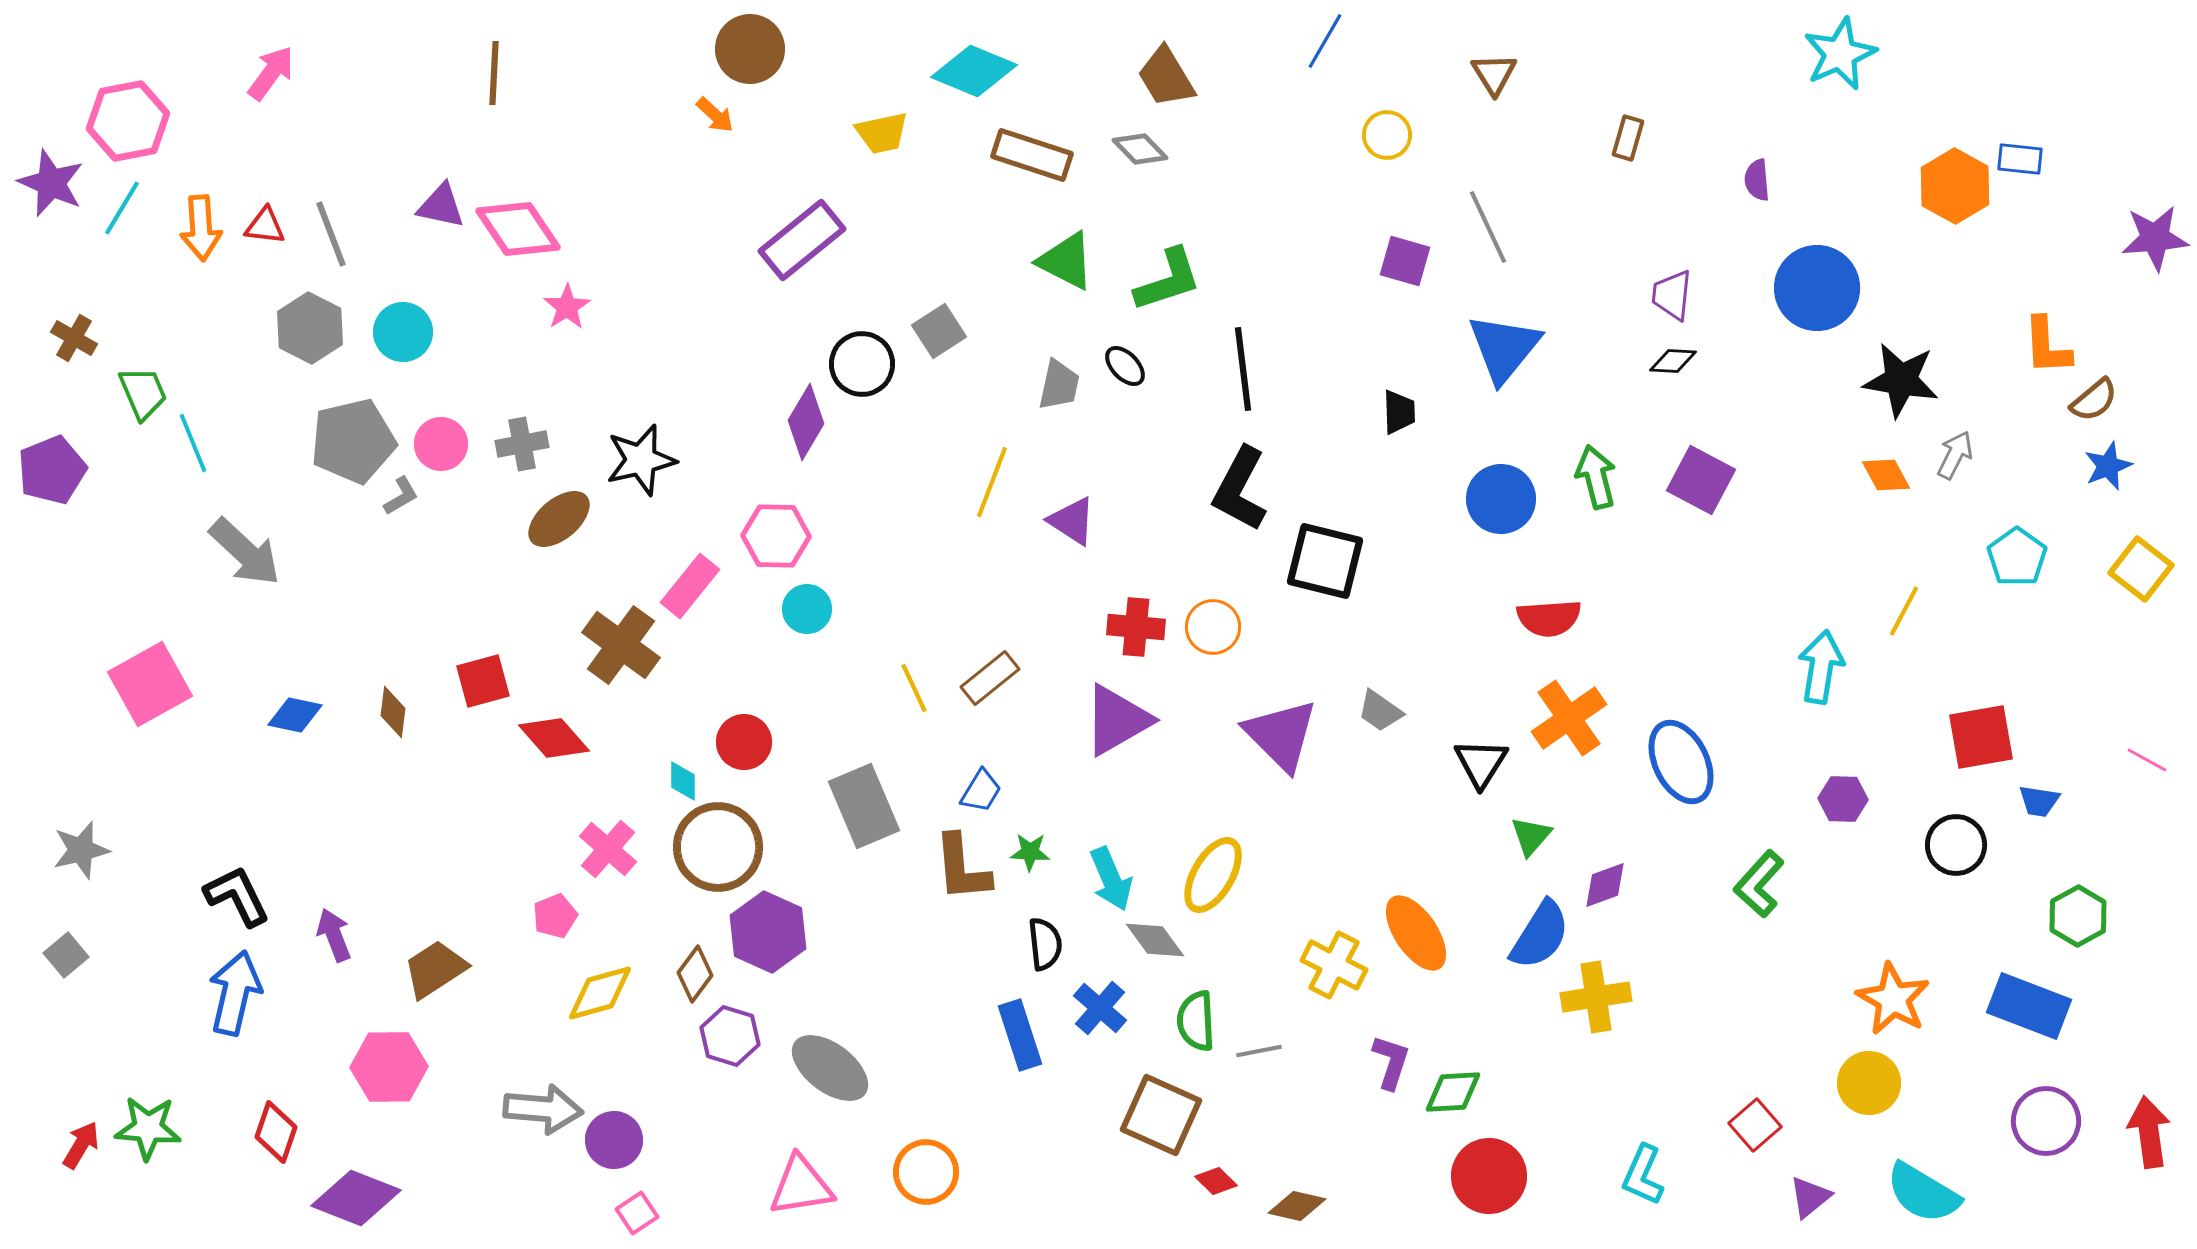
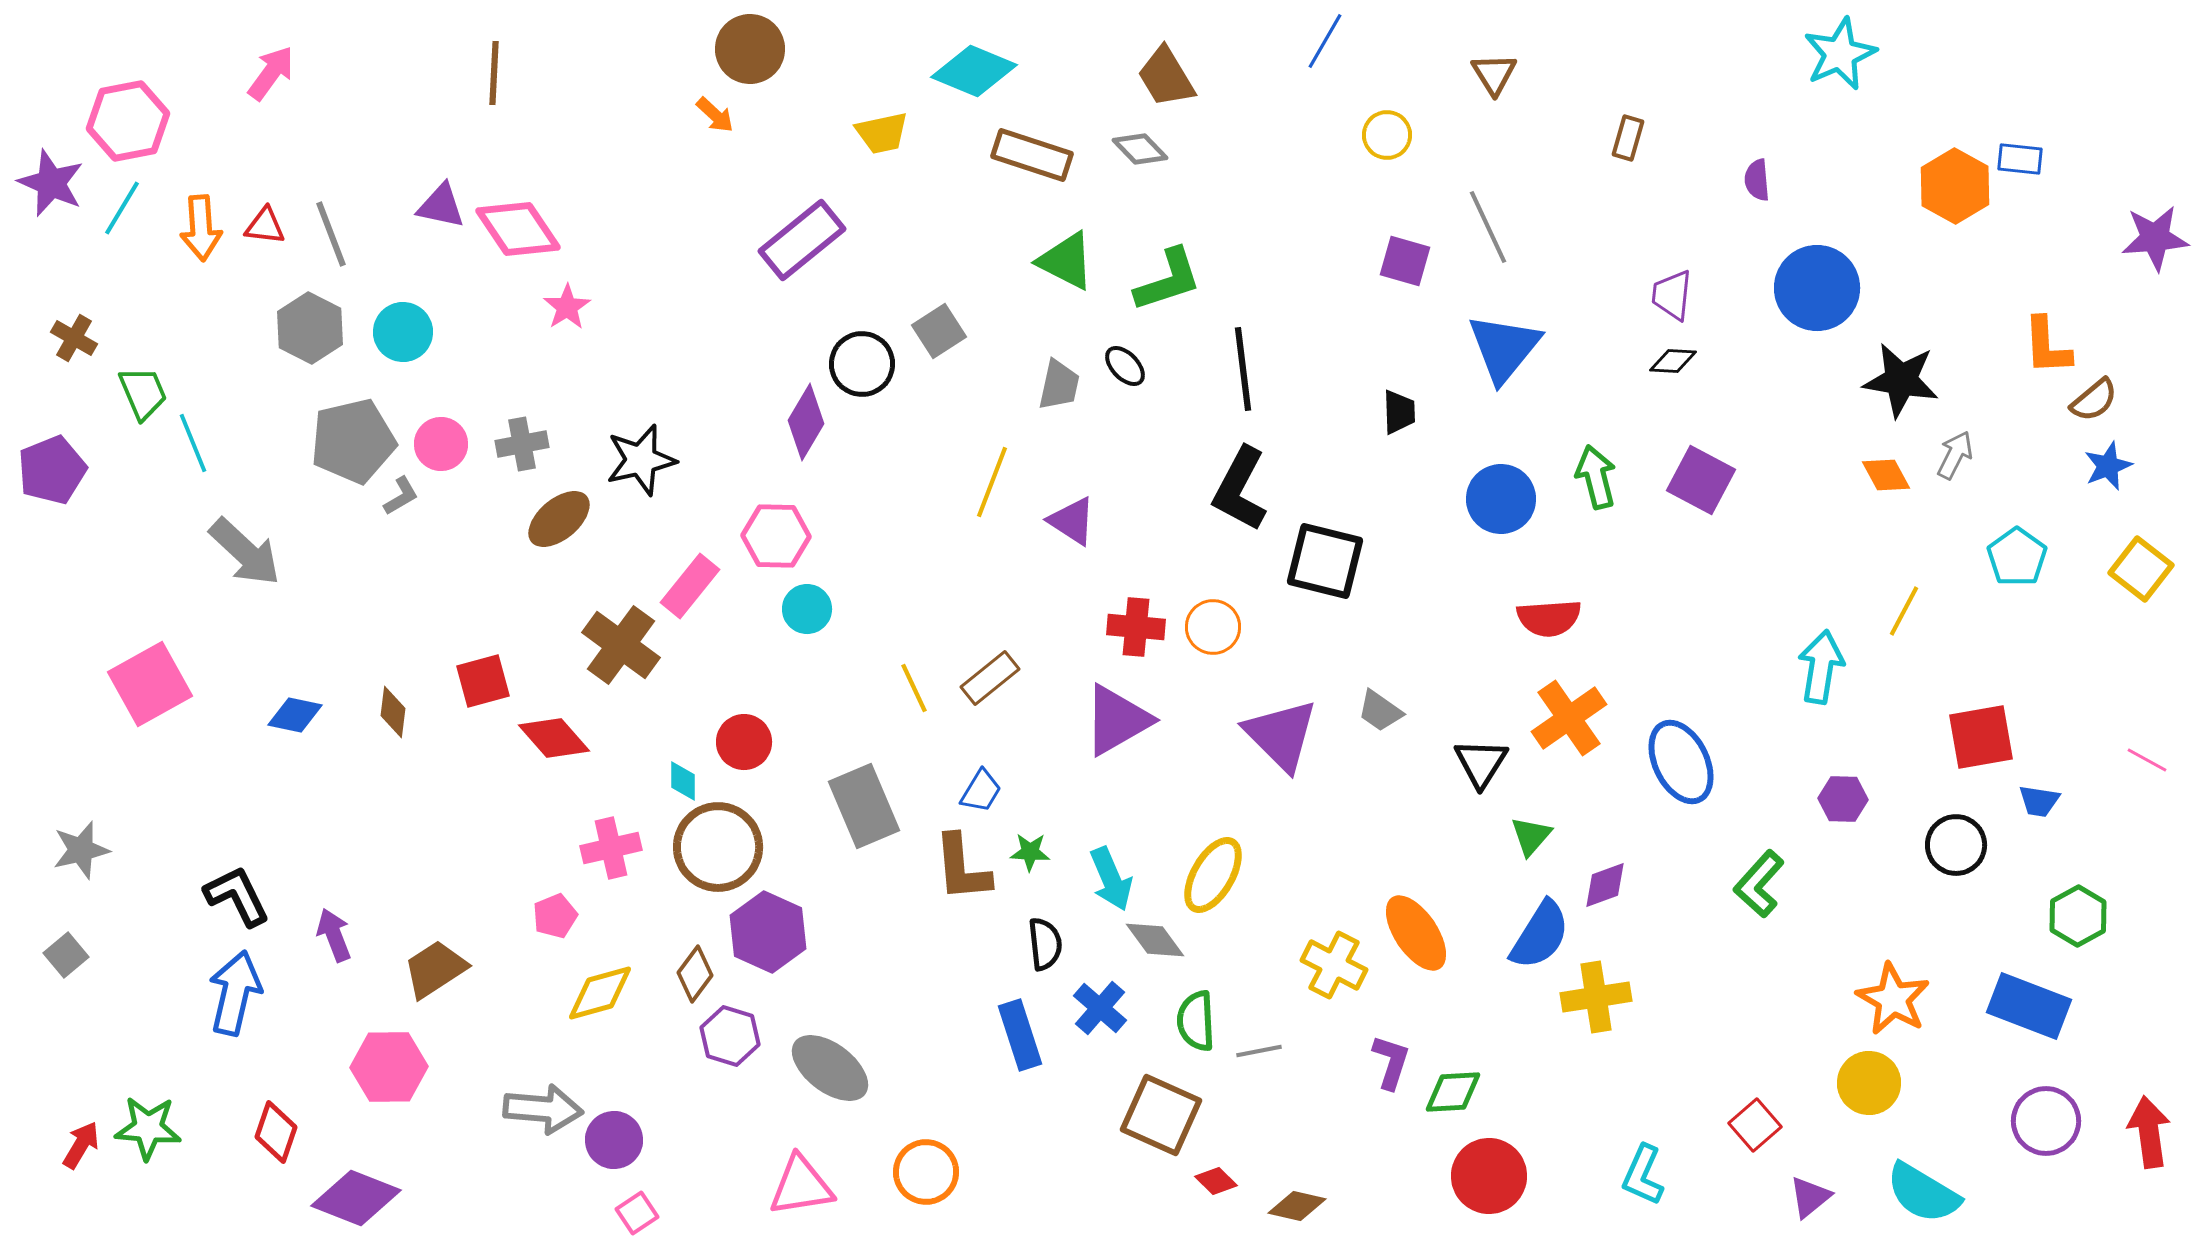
pink cross at (608, 849): moved 3 px right, 1 px up; rotated 36 degrees clockwise
